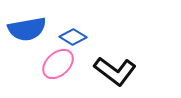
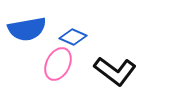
blue diamond: rotated 8 degrees counterclockwise
pink ellipse: rotated 20 degrees counterclockwise
